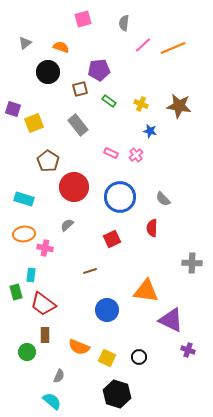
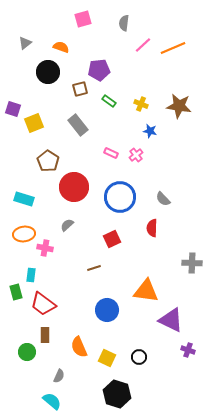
brown line at (90, 271): moved 4 px right, 3 px up
orange semicircle at (79, 347): rotated 45 degrees clockwise
